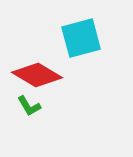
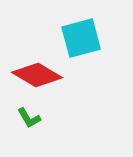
green L-shape: moved 12 px down
